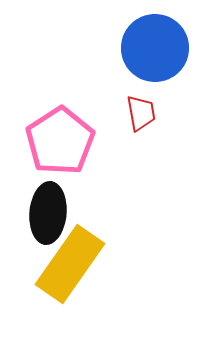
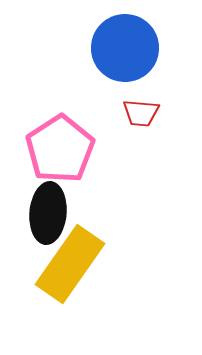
blue circle: moved 30 px left
red trapezoid: rotated 105 degrees clockwise
pink pentagon: moved 8 px down
